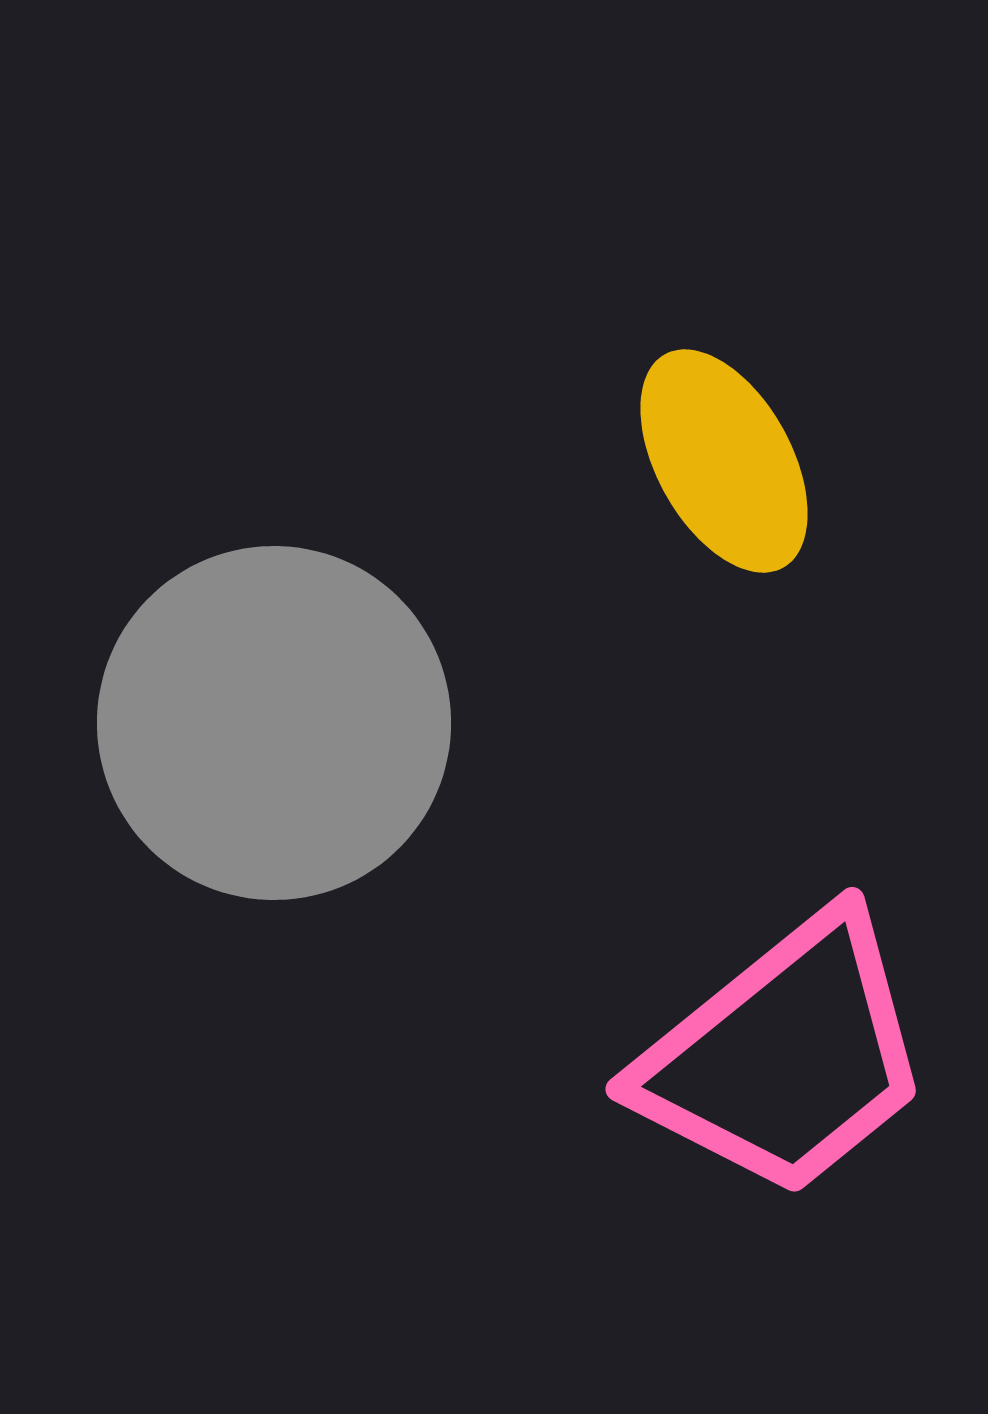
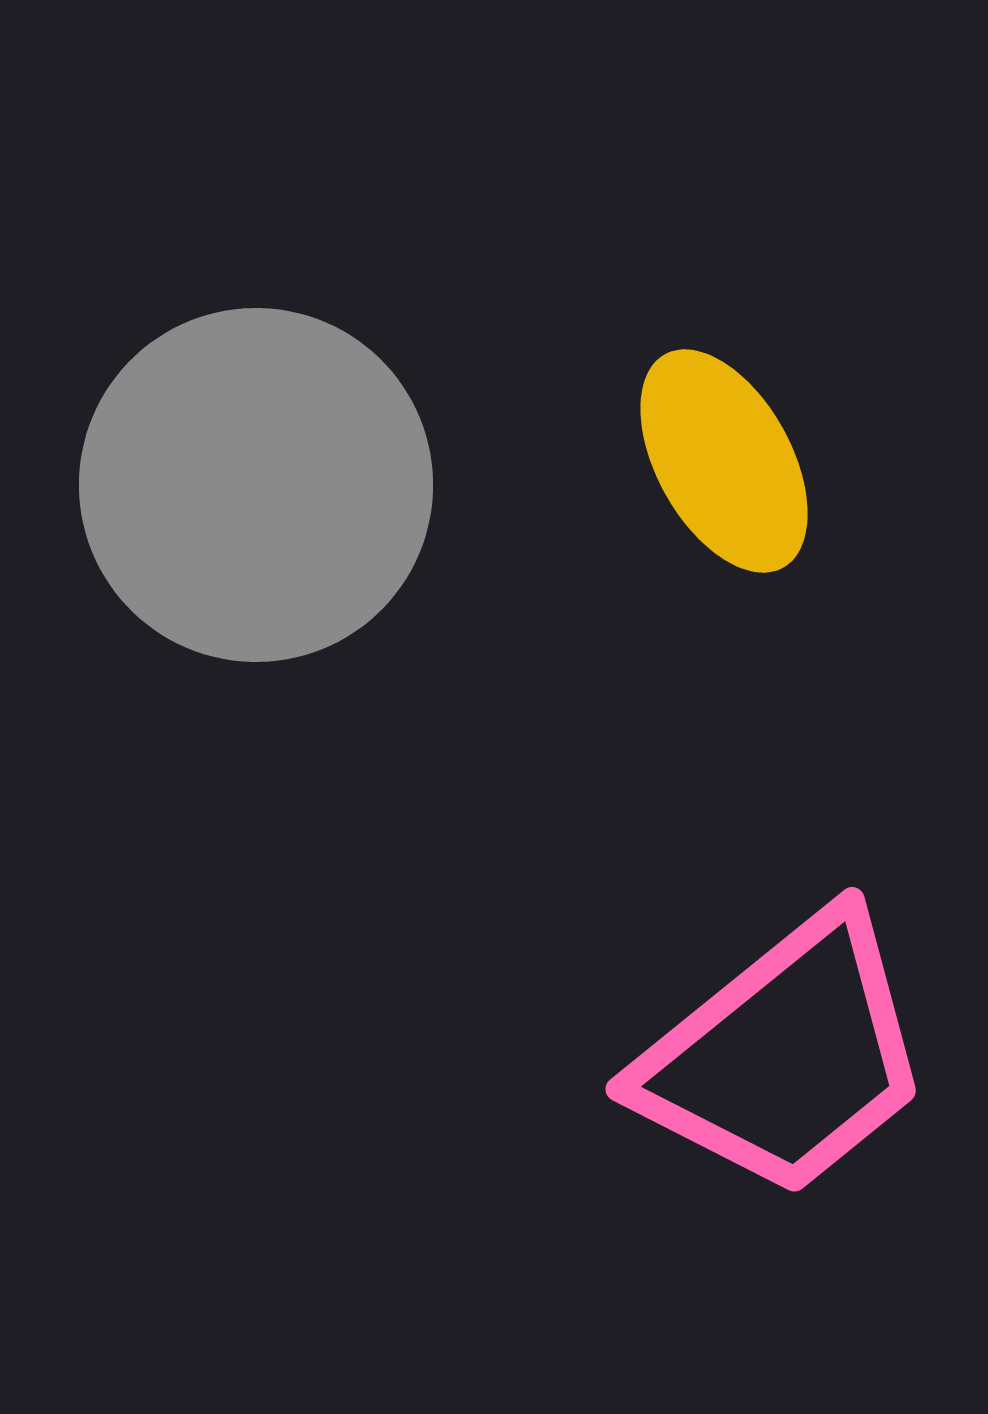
gray circle: moved 18 px left, 238 px up
